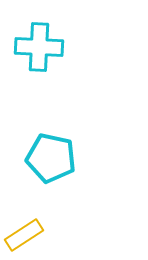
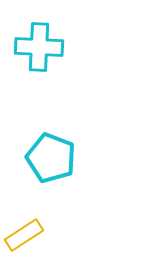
cyan pentagon: rotated 9 degrees clockwise
